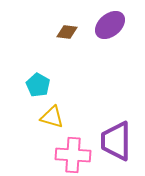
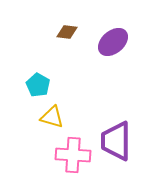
purple ellipse: moved 3 px right, 17 px down
